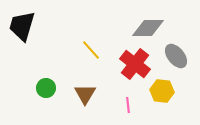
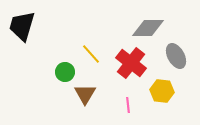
yellow line: moved 4 px down
gray ellipse: rotated 10 degrees clockwise
red cross: moved 4 px left, 1 px up
green circle: moved 19 px right, 16 px up
